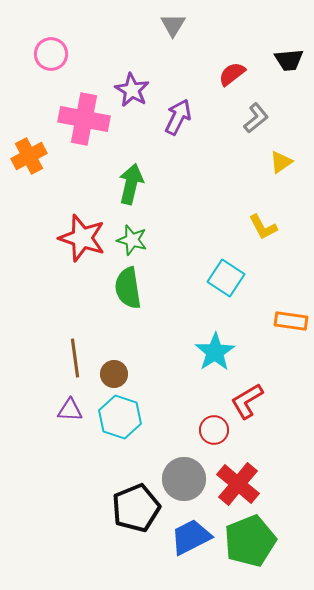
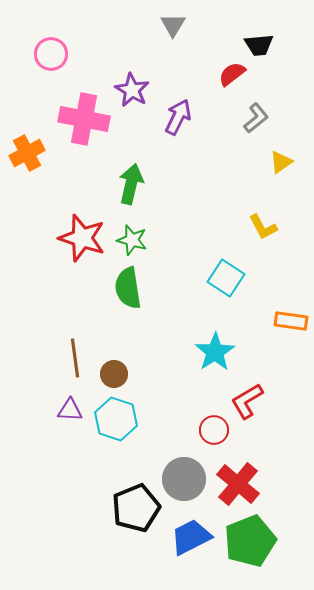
black trapezoid: moved 30 px left, 15 px up
orange cross: moved 2 px left, 3 px up
cyan hexagon: moved 4 px left, 2 px down
